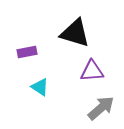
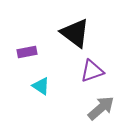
black triangle: rotated 20 degrees clockwise
purple triangle: rotated 15 degrees counterclockwise
cyan triangle: moved 1 px right, 1 px up
